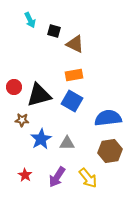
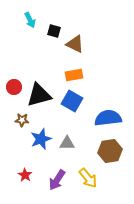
blue star: rotated 10 degrees clockwise
purple arrow: moved 3 px down
